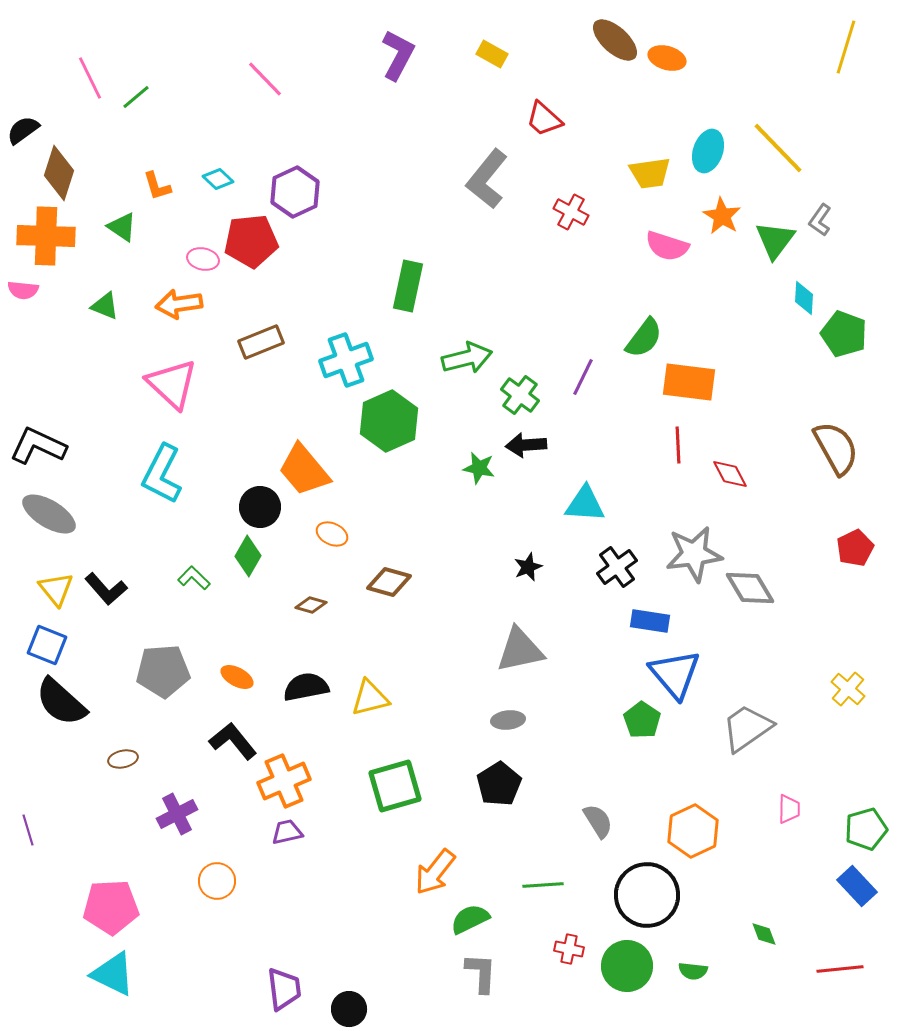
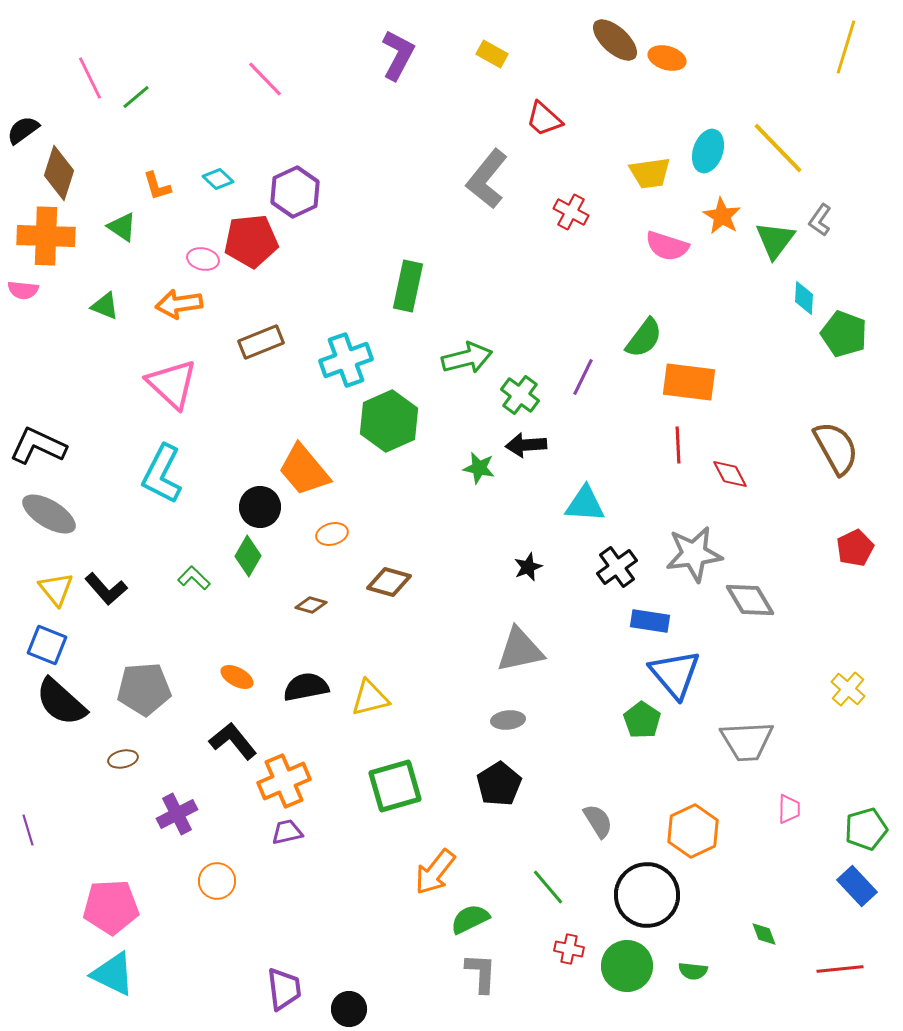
orange ellipse at (332, 534): rotated 40 degrees counterclockwise
gray diamond at (750, 588): moved 12 px down
gray pentagon at (163, 671): moved 19 px left, 18 px down
gray trapezoid at (747, 728): moved 13 px down; rotated 148 degrees counterclockwise
green line at (543, 885): moved 5 px right, 2 px down; rotated 54 degrees clockwise
